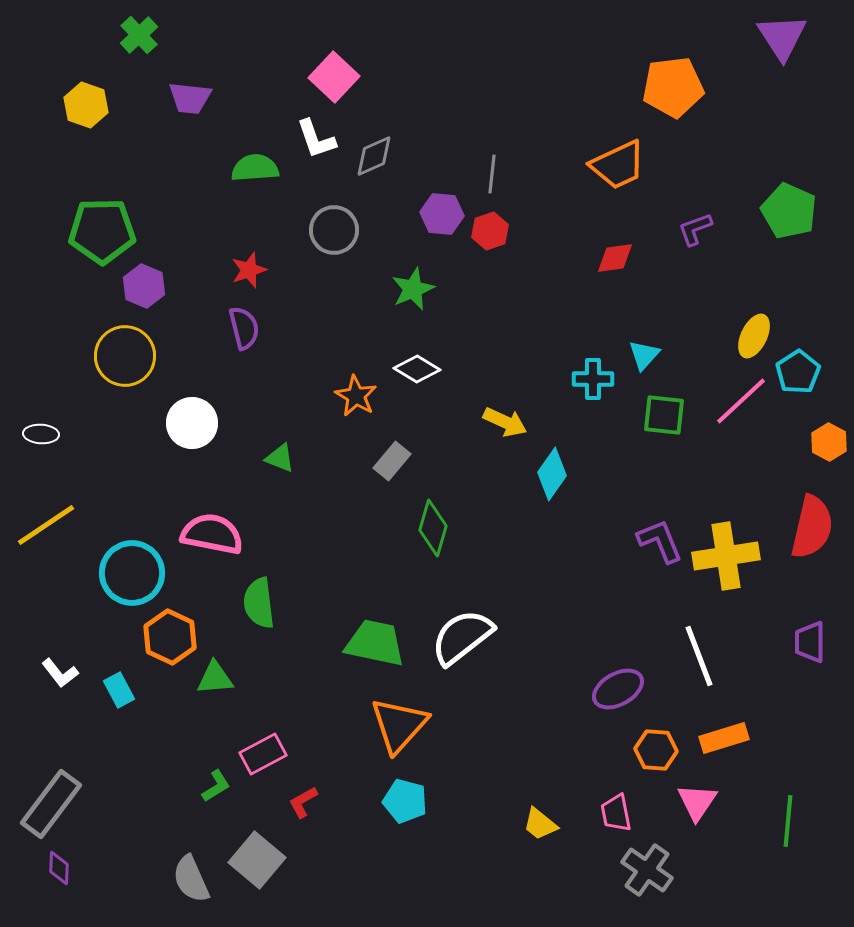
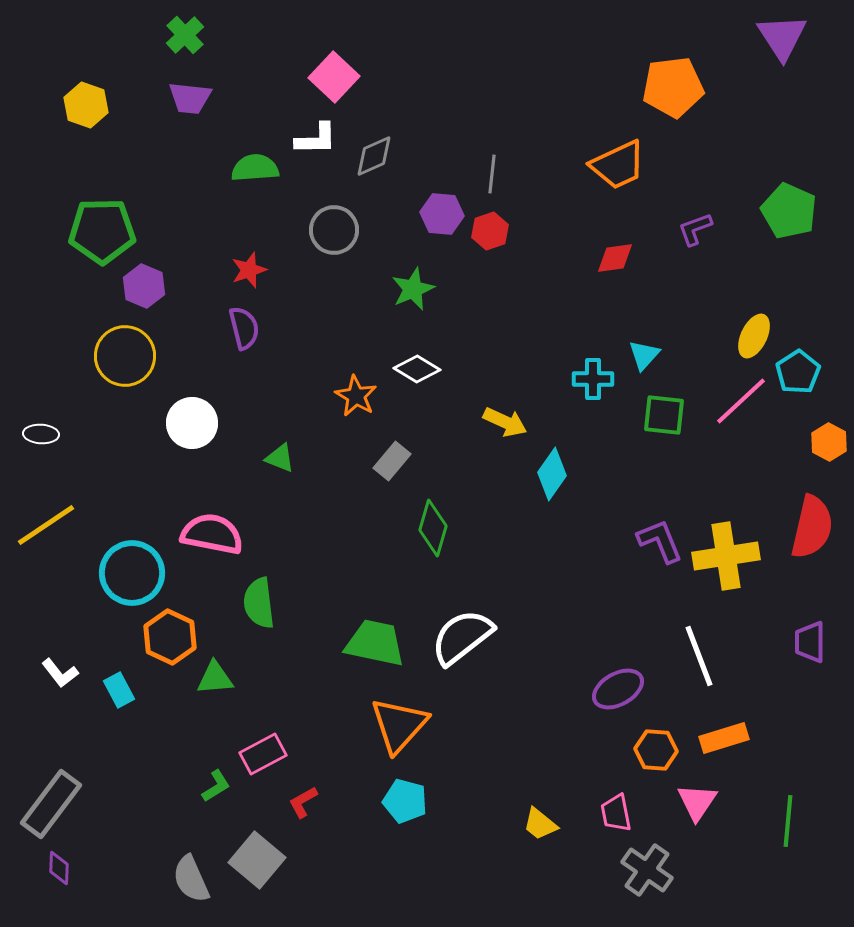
green cross at (139, 35): moved 46 px right
white L-shape at (316, 139): rotated 72 degrees counterclockwise
